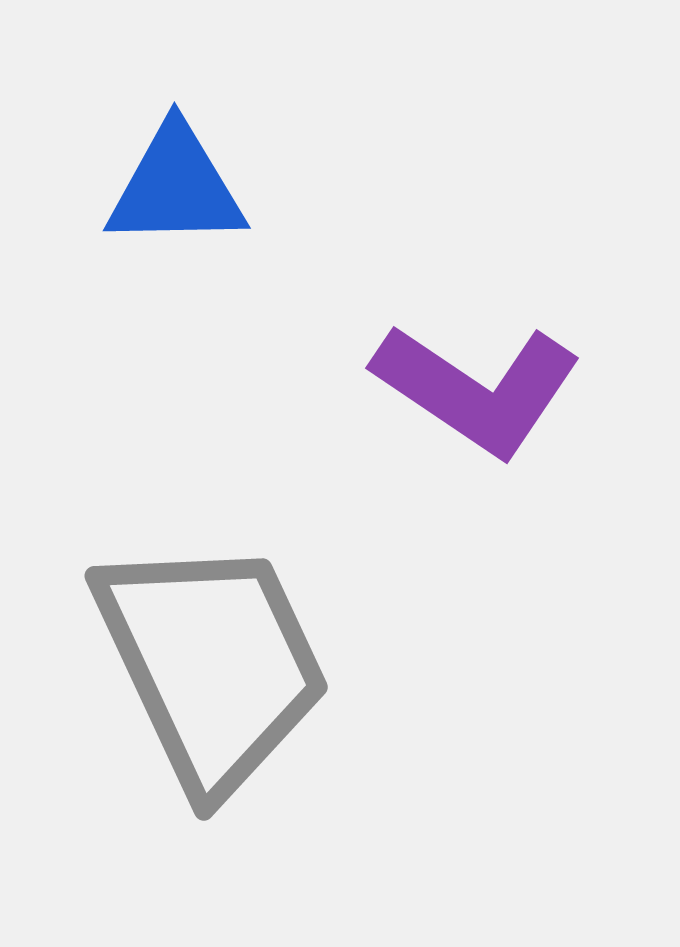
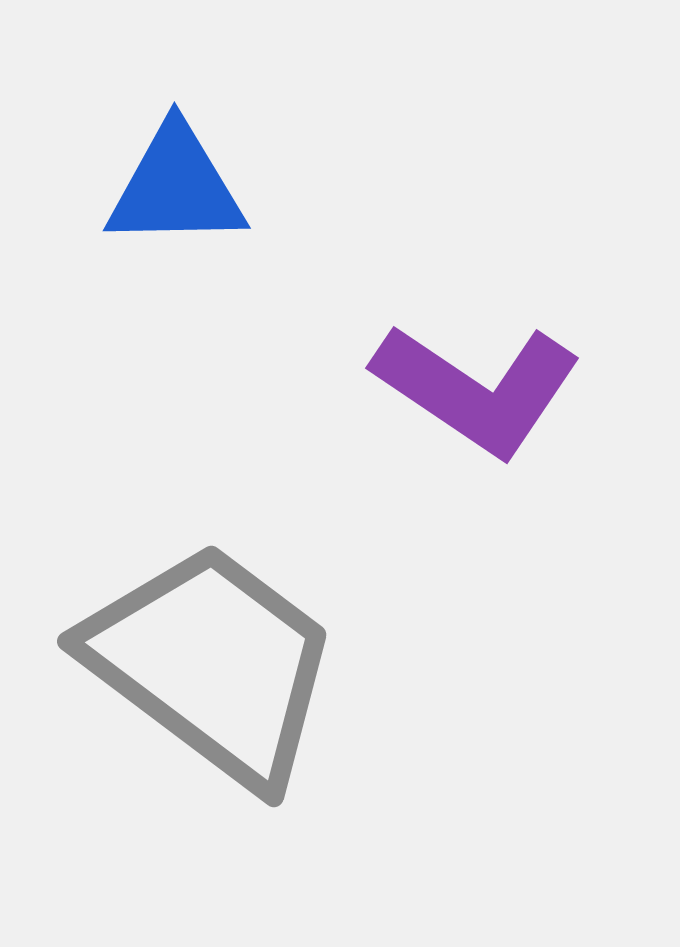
gray trapezoid: rotated 28 degrees counterclockwise
